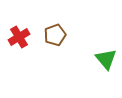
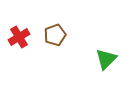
green triangle: rotated 25 degrees clockwise
